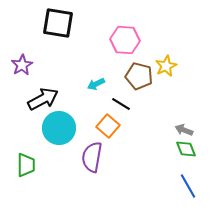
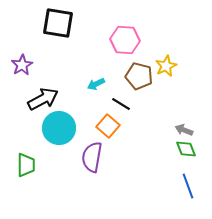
blue line: rotated 10 degrees clockwise
